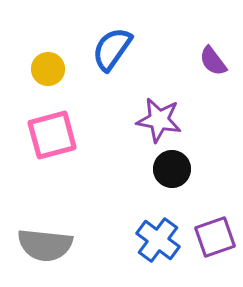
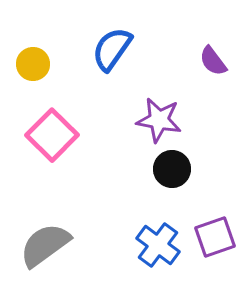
yellow circle: moved 15 px left, 5 px up
pink square: rotated 30 degrees counterclockwise
blue cross: moved 5 px down
gray semicircle: rotated 138 degrees clockwise
